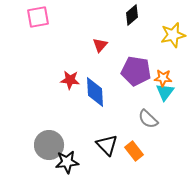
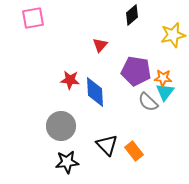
pink square: moved 5 px left, 1 px down
gray semicircle: moved 17 px up
gray circle: moved 12 px right, 19 px up
